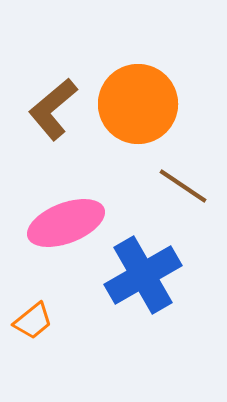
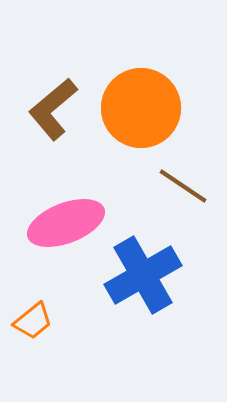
orange circle: moved 3 px right, 4 px down
